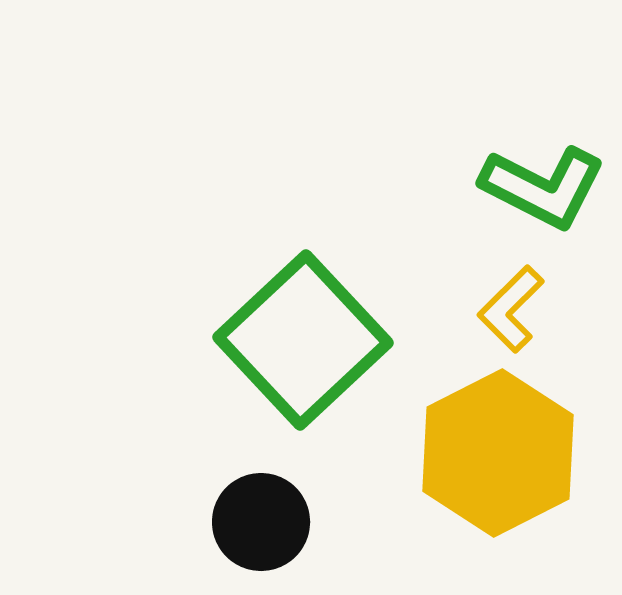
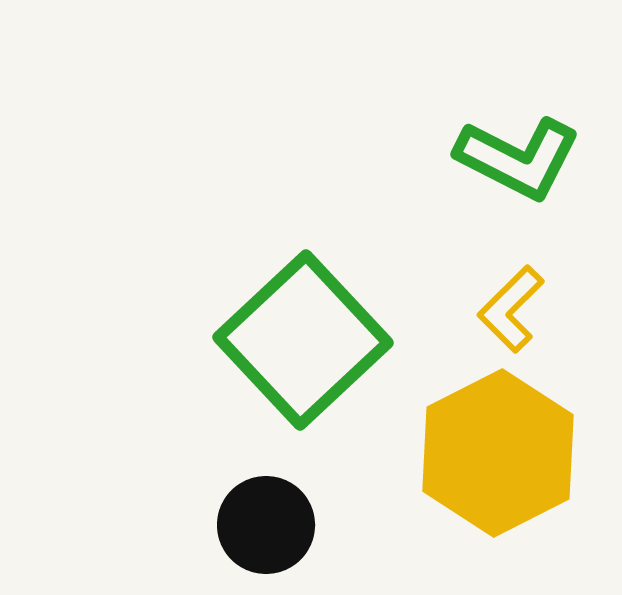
green L-shape: moved 25 px left, 29 px up
black circle: moved 5 px right, 3 px down
